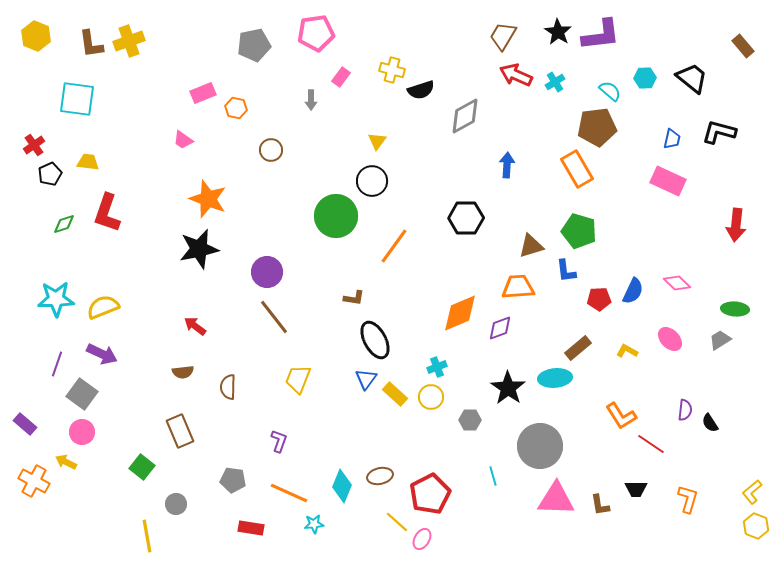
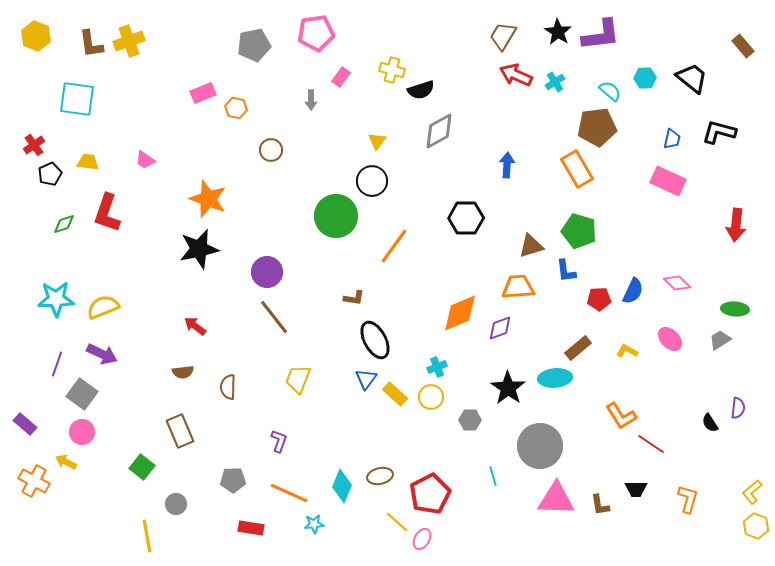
gray diamond at (465, 116): moved 26 px left, 15 px down
pink trapezoid at (183, 140): moved 38 px left, 20 px down
purple semicircle at (685, 410): moved 53 px right, 2 px up
gray pentagon at (233, 480): rotated 10 degrees counterclockwise
